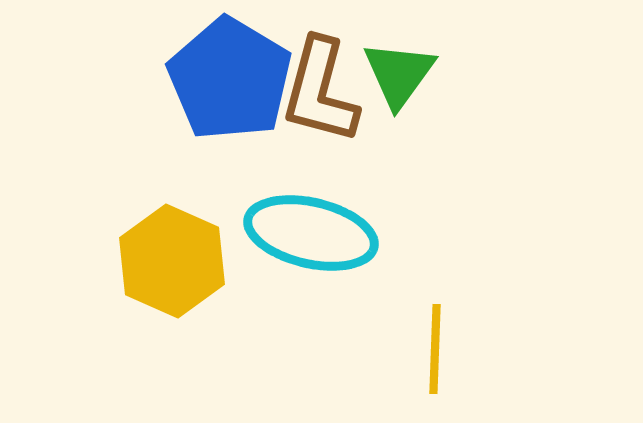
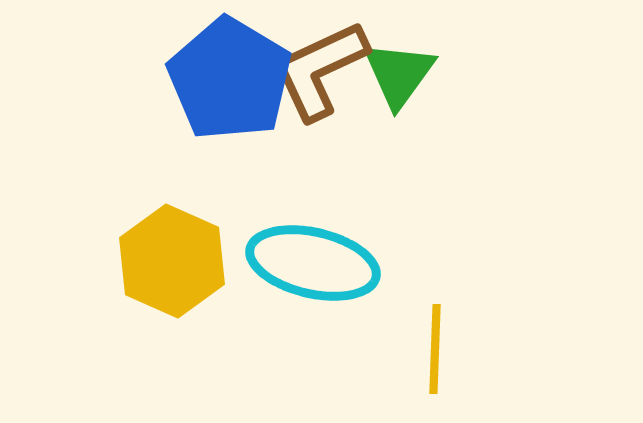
brown L-shape: moved 21 px up; rotated 50 degrees clockwise
cyan ellipse: moved 2 px right, 30 px down
